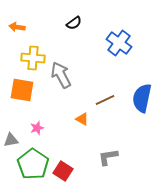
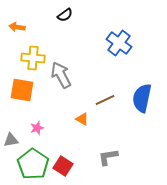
black semicircle: moved 9 px left, 8 px up
red square: moved 5 px up
